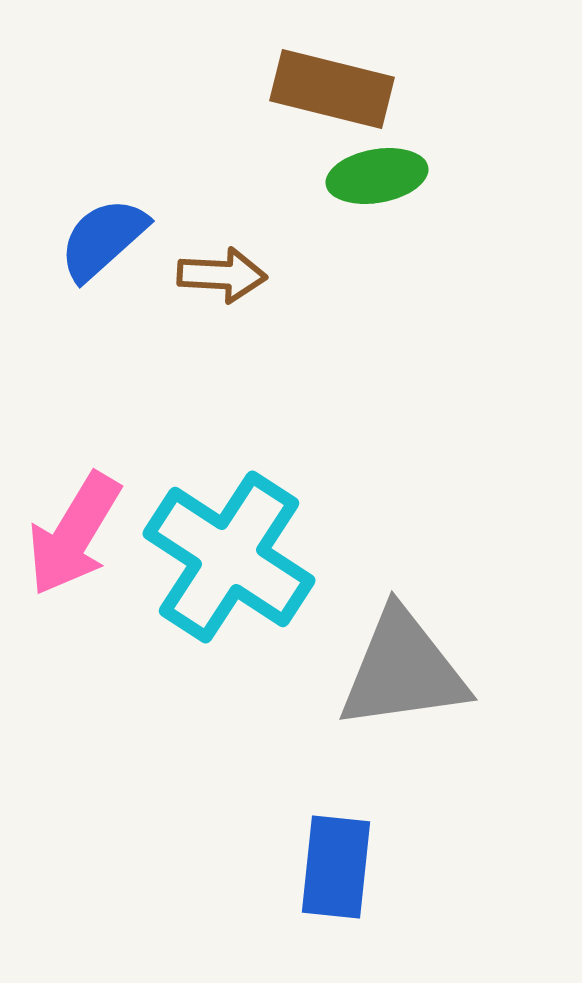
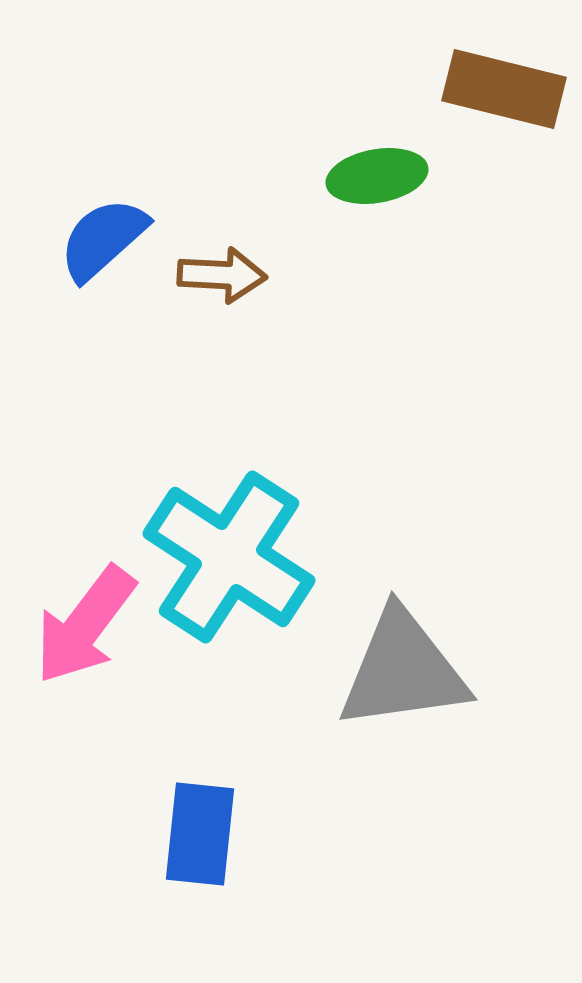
brown rectangle: moved 172 px right
pink arrow: moved 11 px right, 91 px down; rotated 6 degrees clockwise
blue rectangle: moved 136 px left, 33 px up
